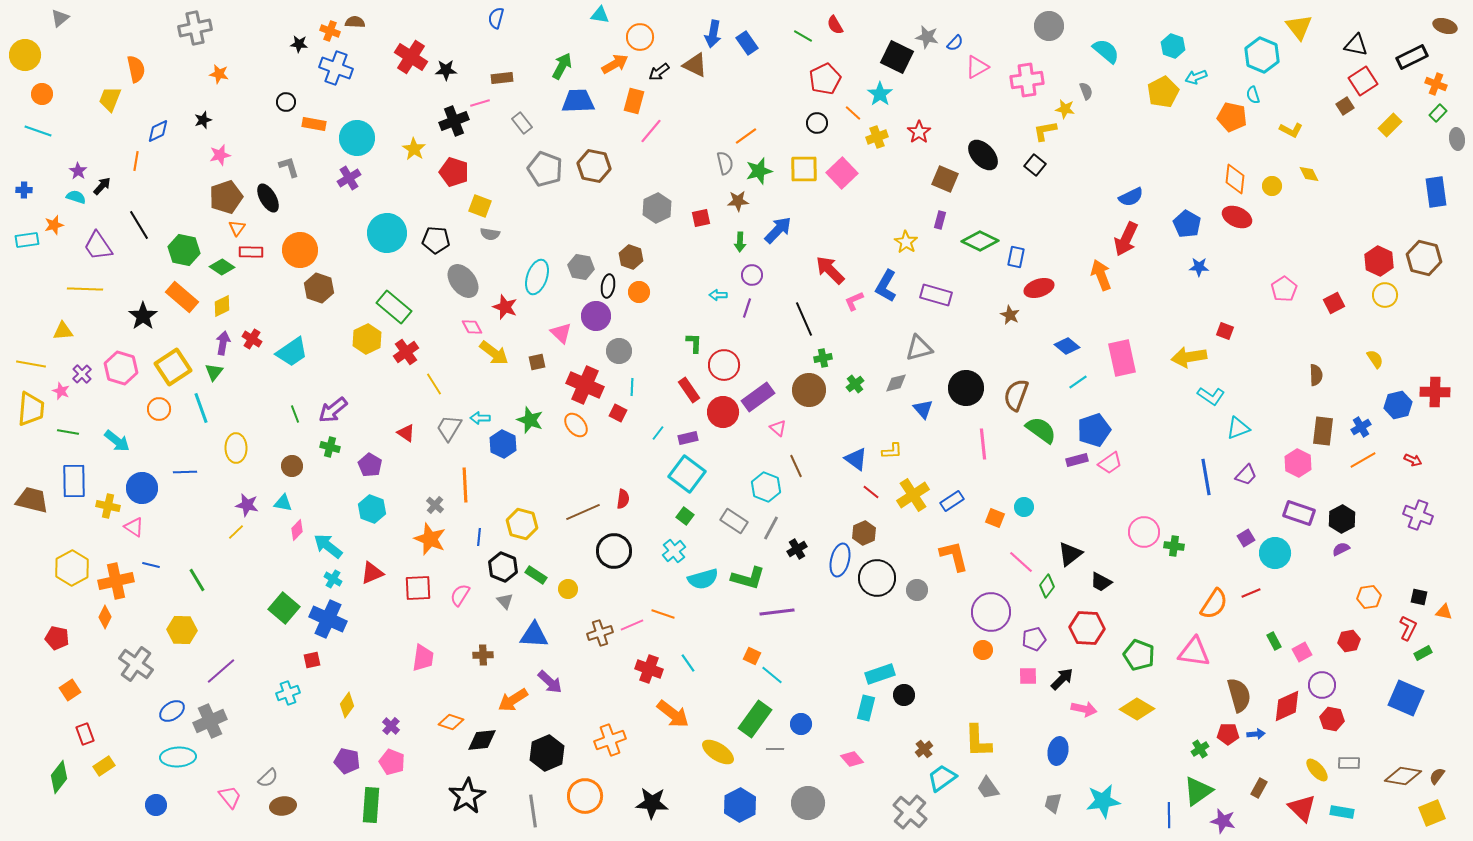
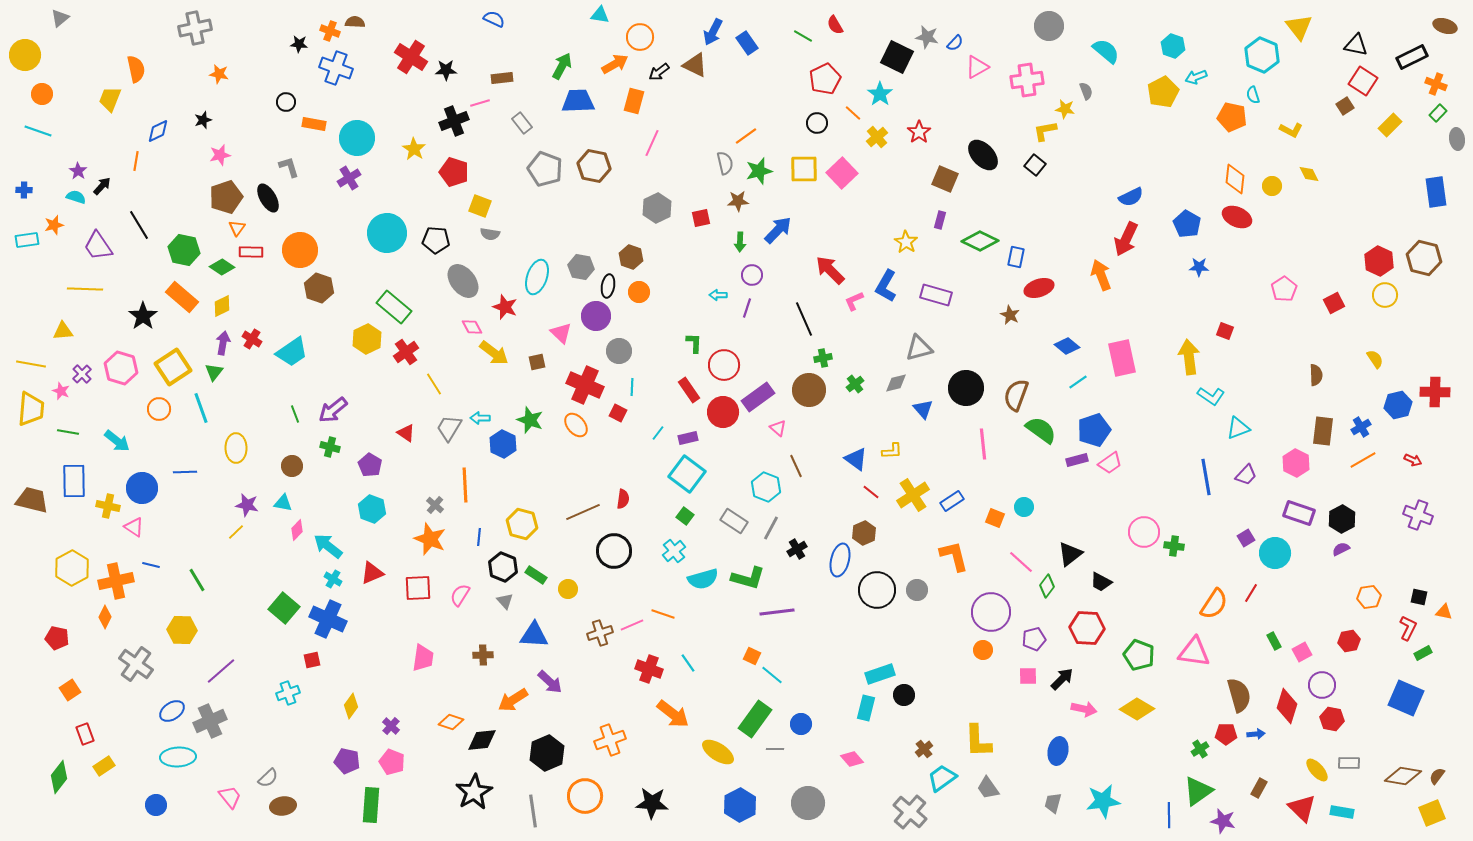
blue semicircle at (496, 18): moved 2 px left, 1 px down; rotated 100 degrees clockwise
blue arrow at (713, 34): moved 2 px up; rotated 16 degrees clockwise
red square at (1363, 81): rotated 24 degrees counterclockwise
pink line at (651, 131): moved 1 px right, 12 px down; rotated 16 degrees counterclockwise
yellow cross at (877, 137): rotated 20 degrees counterclockwise
yellow arrow at (1189, 357): rotated 92 degrees clockwise
pink hexagon at (1298, 463): moved 2 px left
black circle at (877, 578): moved 12 px down
red line at (1251, 593): rotated 36 degrees counterclockwise
yellow diamond at (347, 705): moved 4 px right, 1 px down
red diamond at (1287, 706): rotated 48 degrees counterclockwise
red pentagon at (1228, 734): moved 2 px left
black star at (467, 796): moved 7 px right, 4 px up
